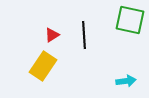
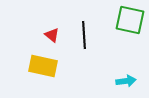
red triangle: rotated 49 degrees counterclockwise
yellow rectangle: rotated 68 degrees clockwise
